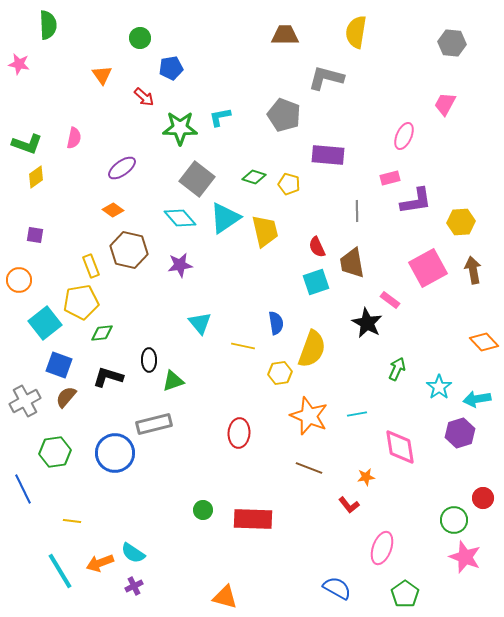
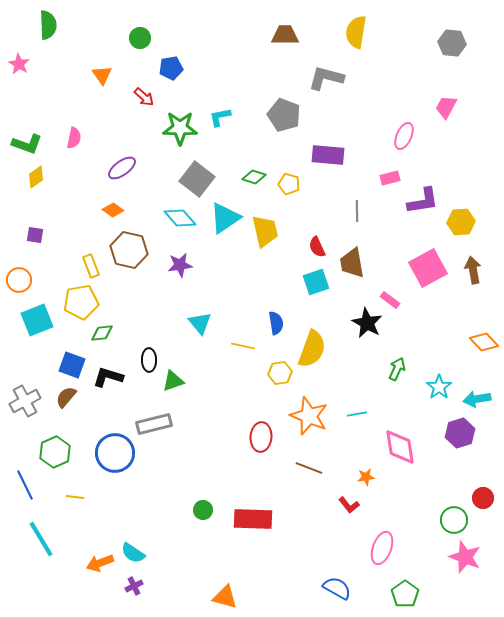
pink star at (19, 64): rotated 20 degrees clockwise
pink trapezoid at (445, 104): moved 1 px right, 3 px down
purple L-shape at (416, 201): moved 7 px right
cyan square at (45, 323): moved 8 px left, 3 px up; rotated 16 degrees clockwise
blue square at (59, 365): moved 13 px right
red ellipse at (239, 433): moved 22 px right, 4 px down
green hexagon at (55, 452): rotated 16 degrees counterclockwise
blue line at (23, 489): moved 2 px right, 4 px up
yellow line at (72, 521): moved 3 px right, 24 px up
cyan line at (60, 571): moved 19 px left, 32 px up
